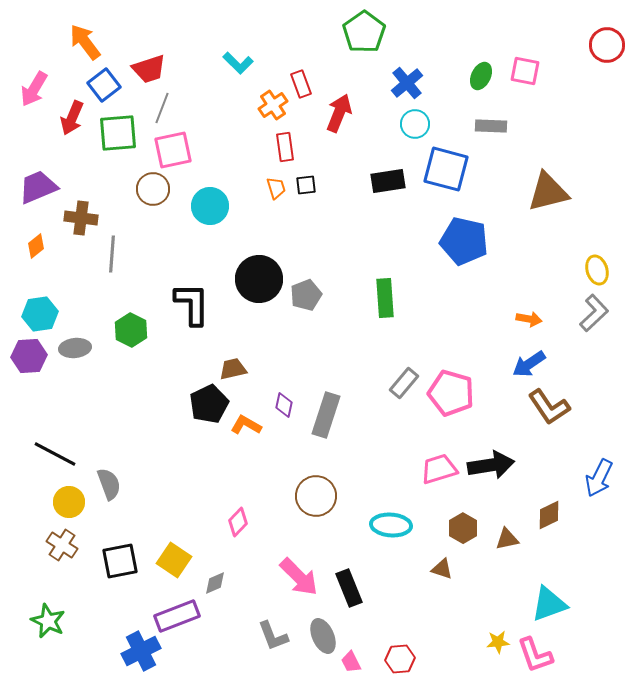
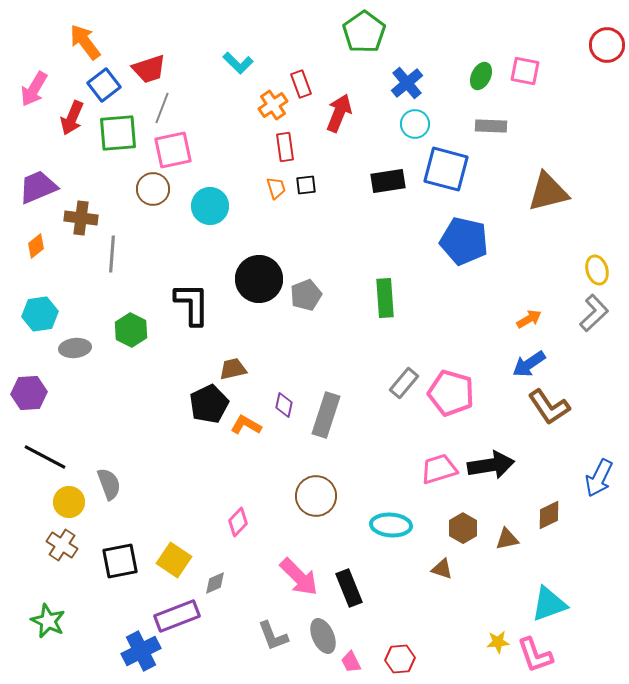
orange arrow at (529, 319): rotated 40 degrees counterclockwise
purple hexagon at (29, 356): moved 37 px down
black line at (55, 454): moved 10 px left, 3 px down
